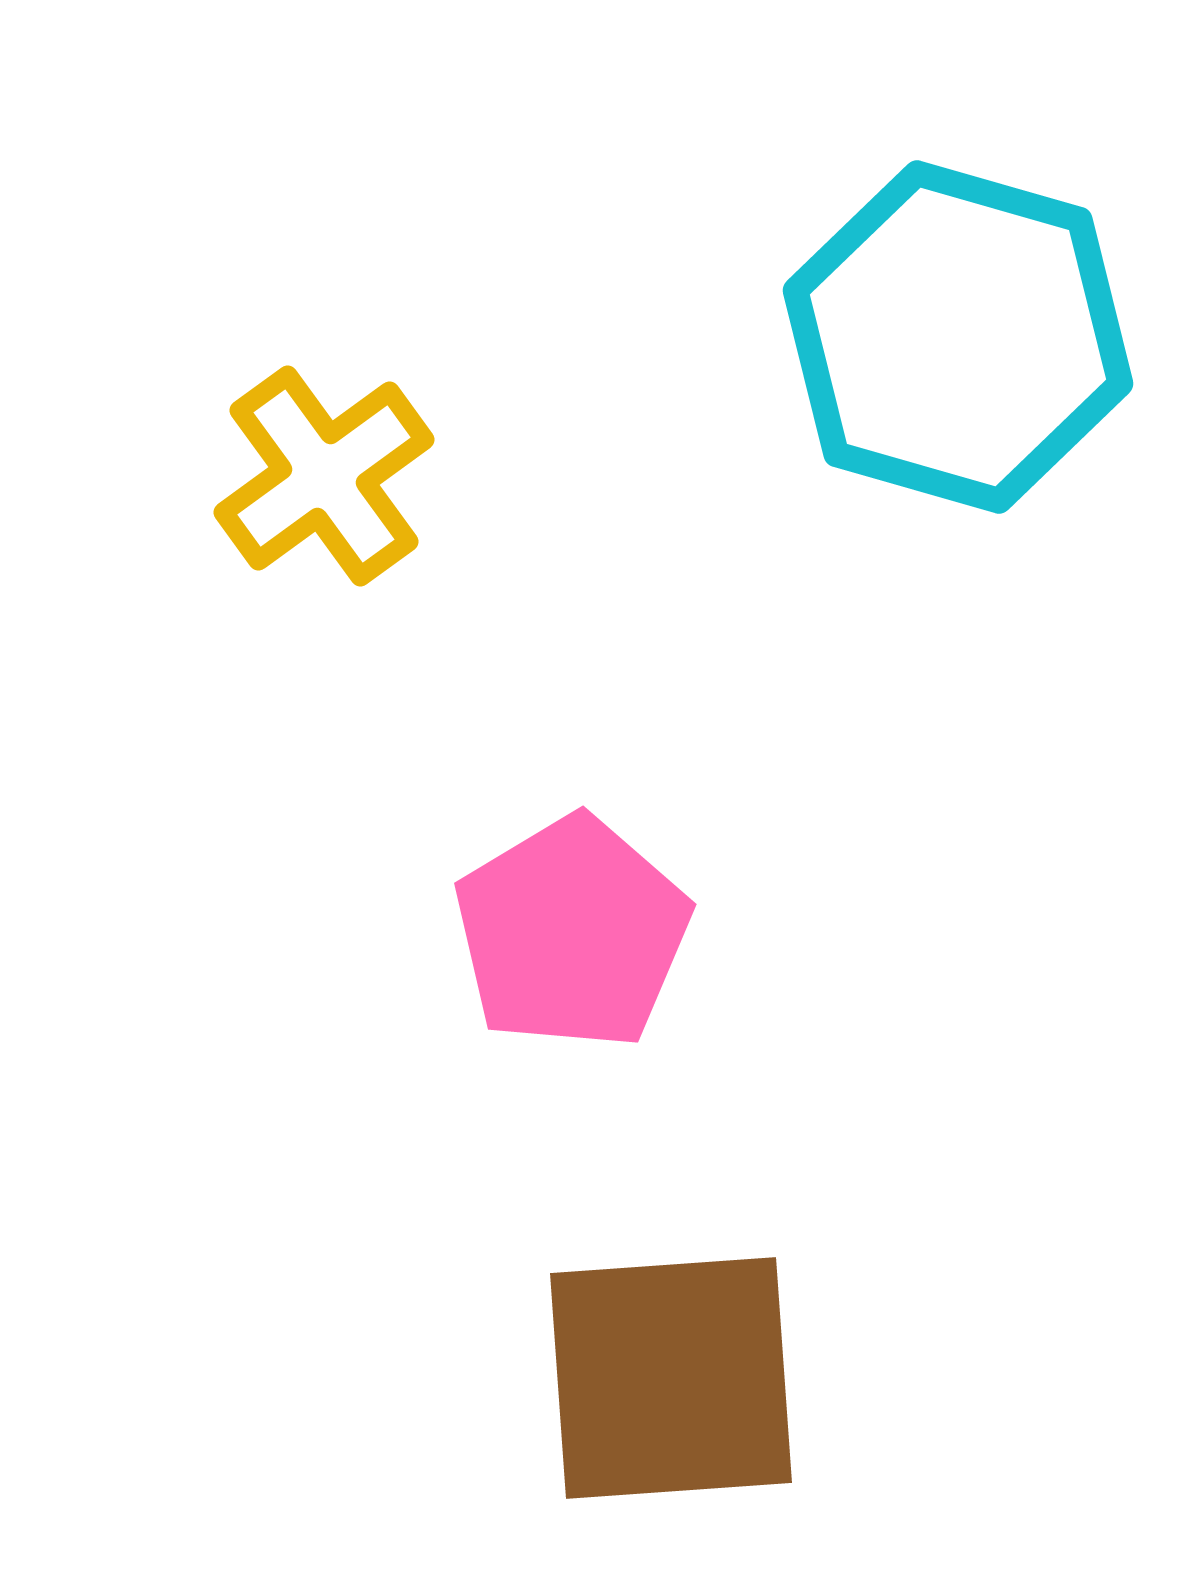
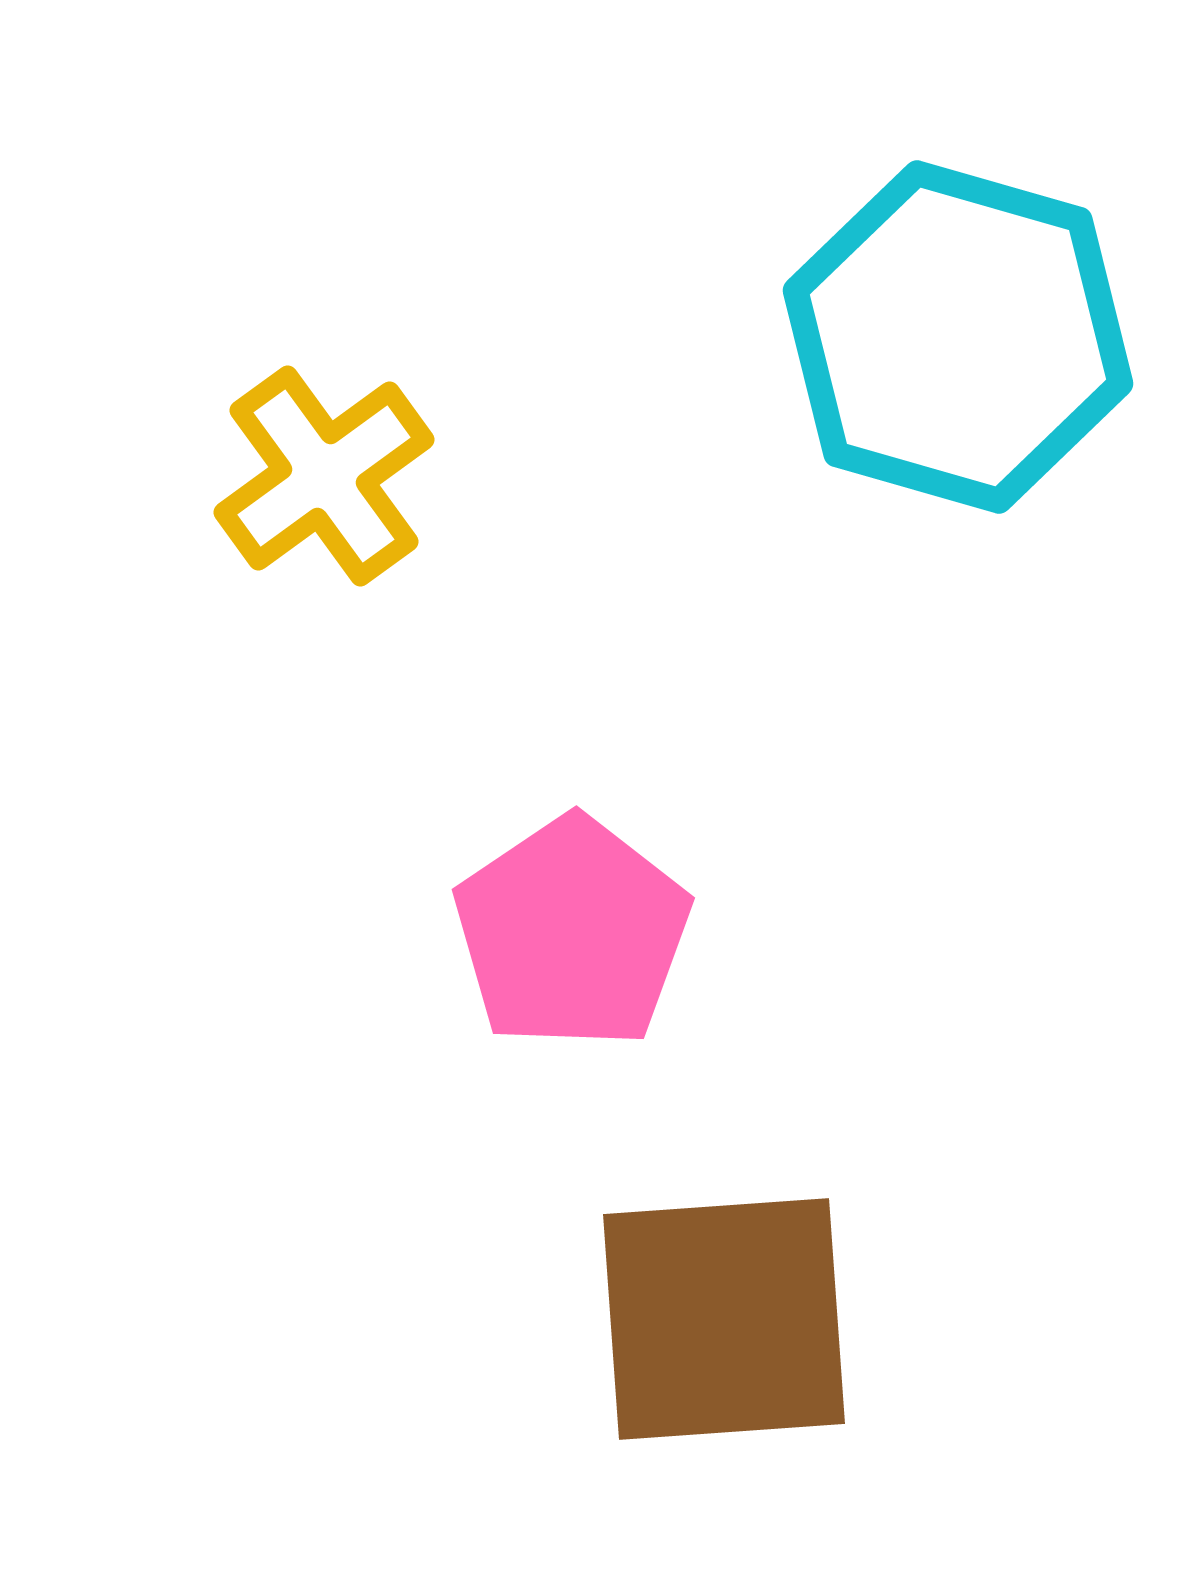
pink pentagon: rotated 3 degrees counterclockwise
brown square: moved 53 px right, 59 px up
